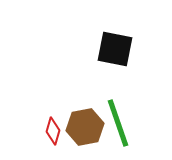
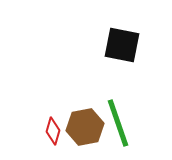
black square: moved 7 px right, 4 px up
